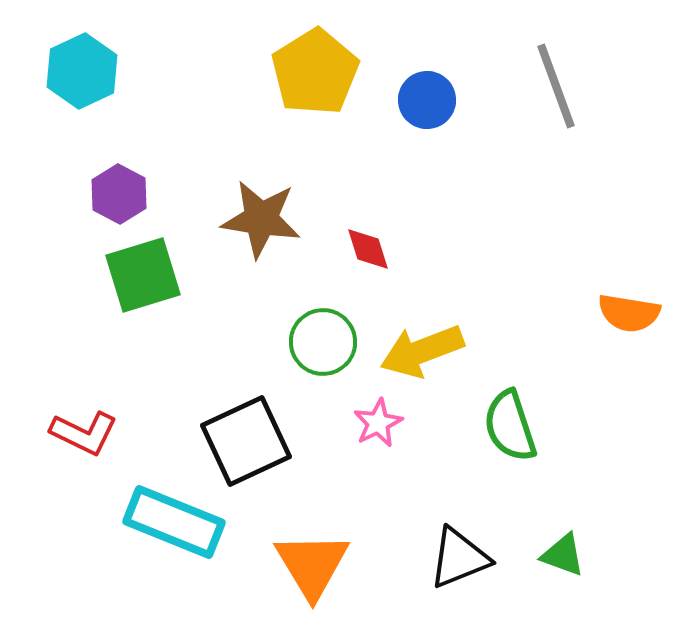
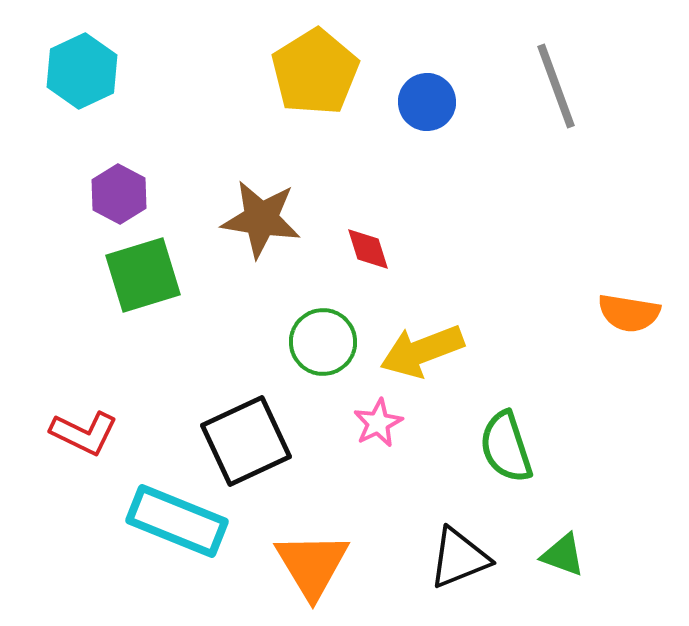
blue circle: moved 2 px down
green semicircle: moved 4 px left, 21 px down
cyan rectangle: moved 3 px right, 1 px up
